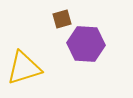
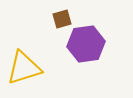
purple hexagon: rotated 12 degrees counterclockwise
